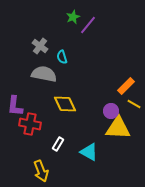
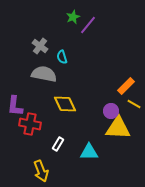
cyan triangle: rotated 30 degrees counterclockwise
